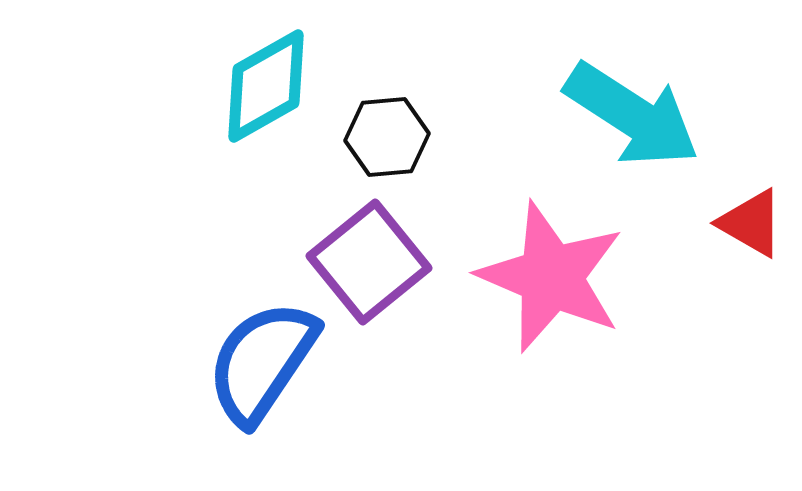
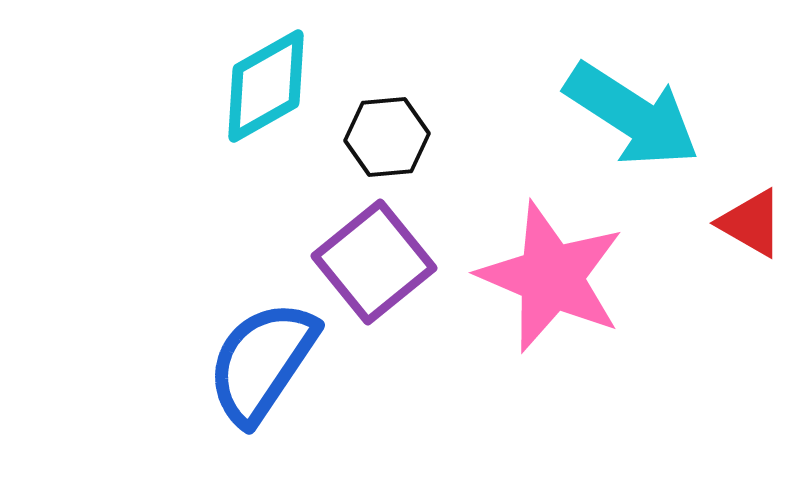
purple square: moved 5 px right
